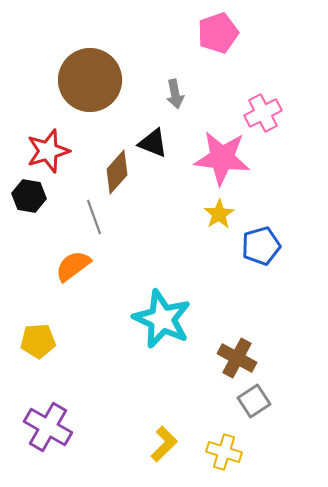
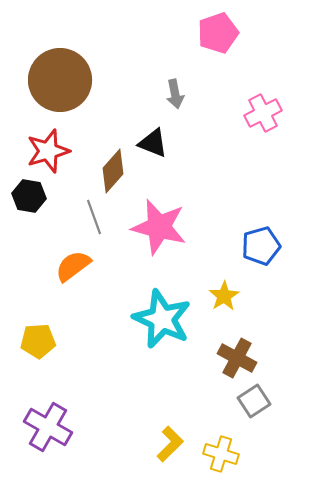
brown circle: moved 30 px left
pink star: moved 63 px left, 69 px down; rotated 8 degrees clockwise
brown diamond: moved 4 px left, 1 px up
yellow star: moved 5 px right, 82 px down
yellow L-shape: moved 6 px right
yellow cross: moved 3 px left, 2 px down
